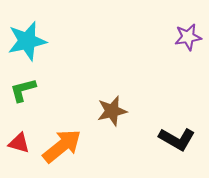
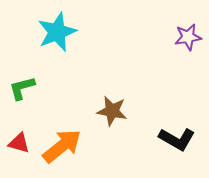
cyan star: moved 30 px right, 9 px up; rotated 9 degrees counterclockwise
green L-shape: moved 1 px left, 2 px up
brown star: rotated 24 degrees clockwise
